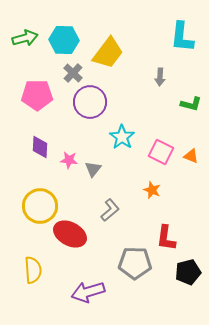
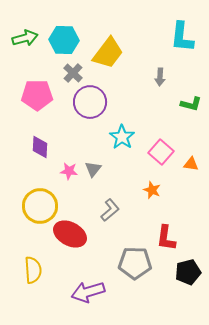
pink square: rotated 15 degrees clockwise
orange triangle: moved 8 px down; rotated 14 degrees counterclockwise
pink star: moved 11 px down
